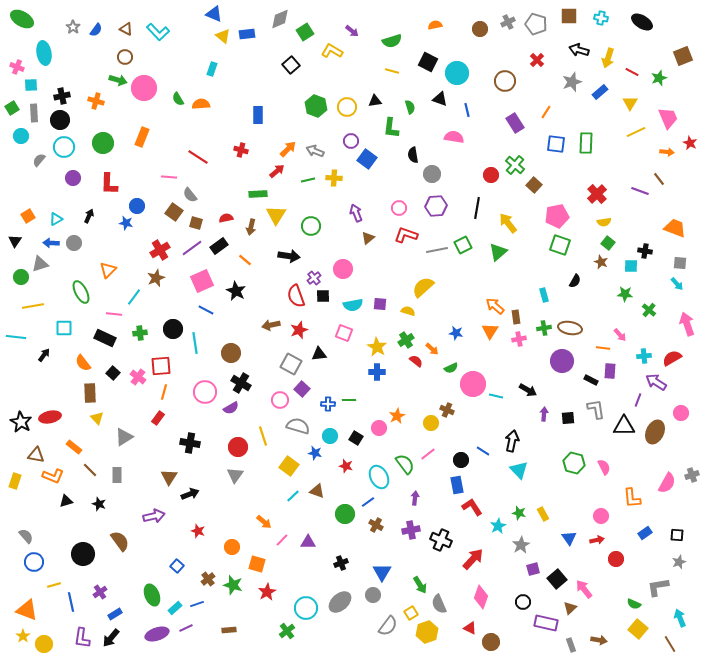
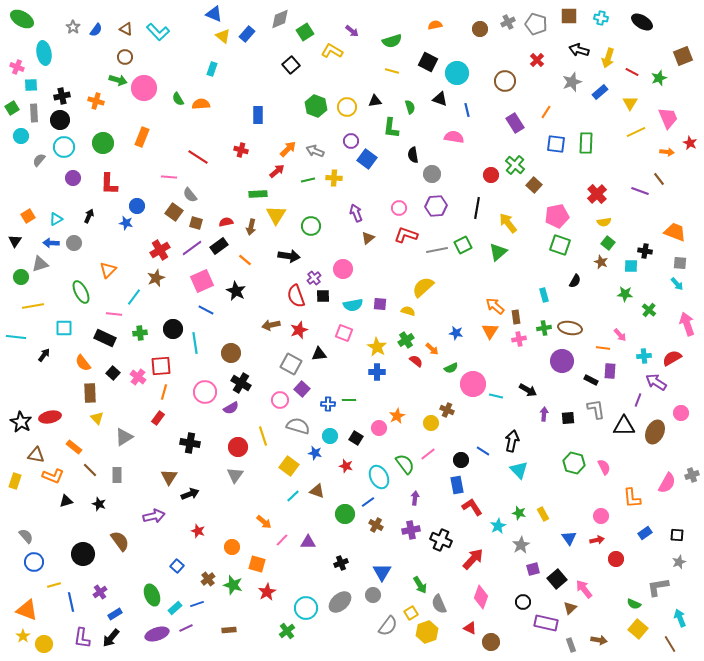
blue rectangle at (247, 34): rotated 42 degrees counterclockwise
red semicircle at (226, 218): moved 4 px down
orange trapezoid at (675, 228): moved 4 px down
